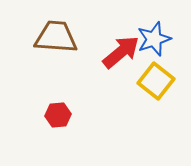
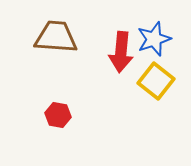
red arrow: rotated 135 degrees clockwise
red hexagon: rotated 15 degrees clockwise
